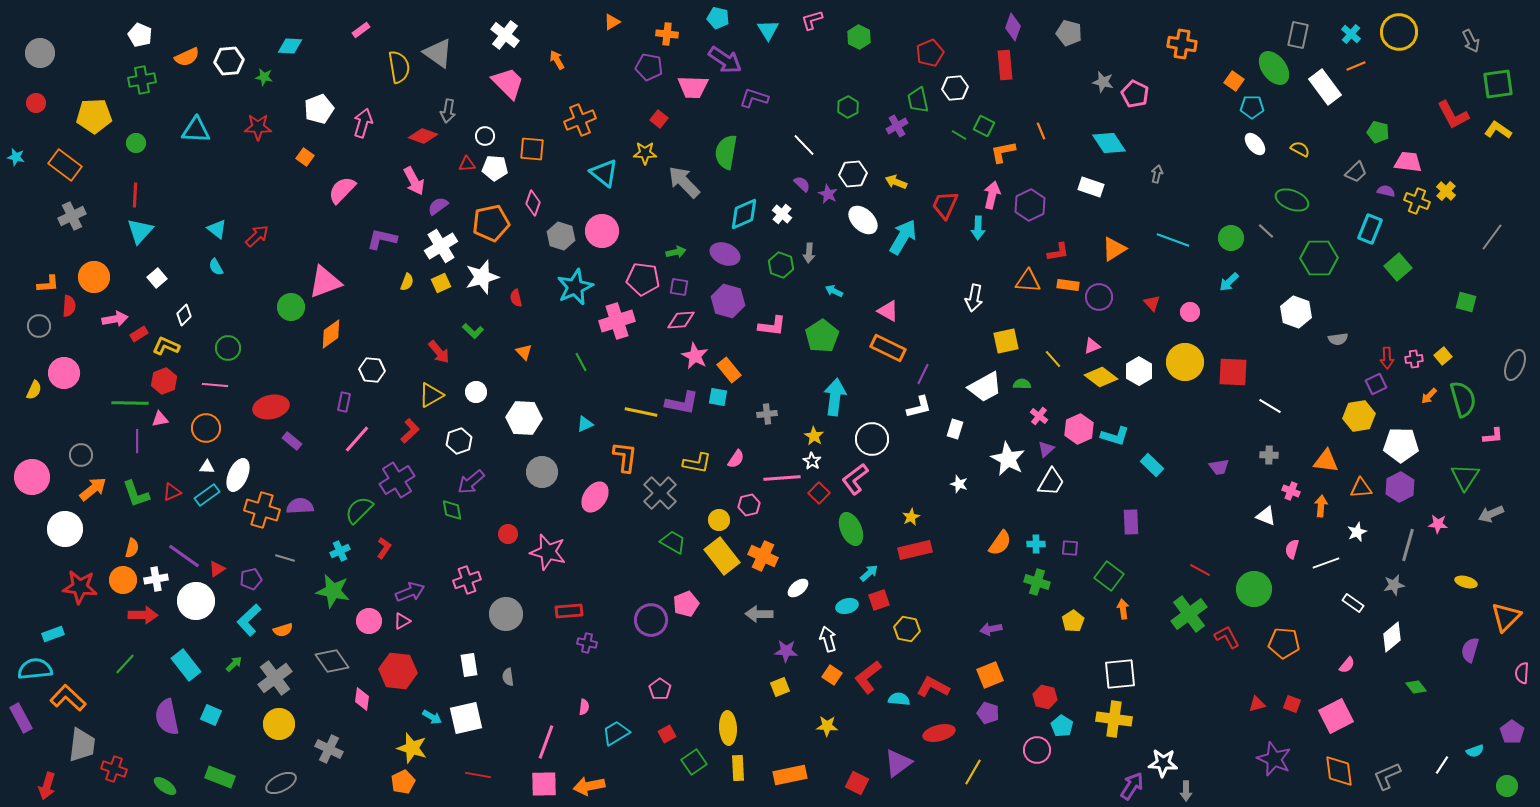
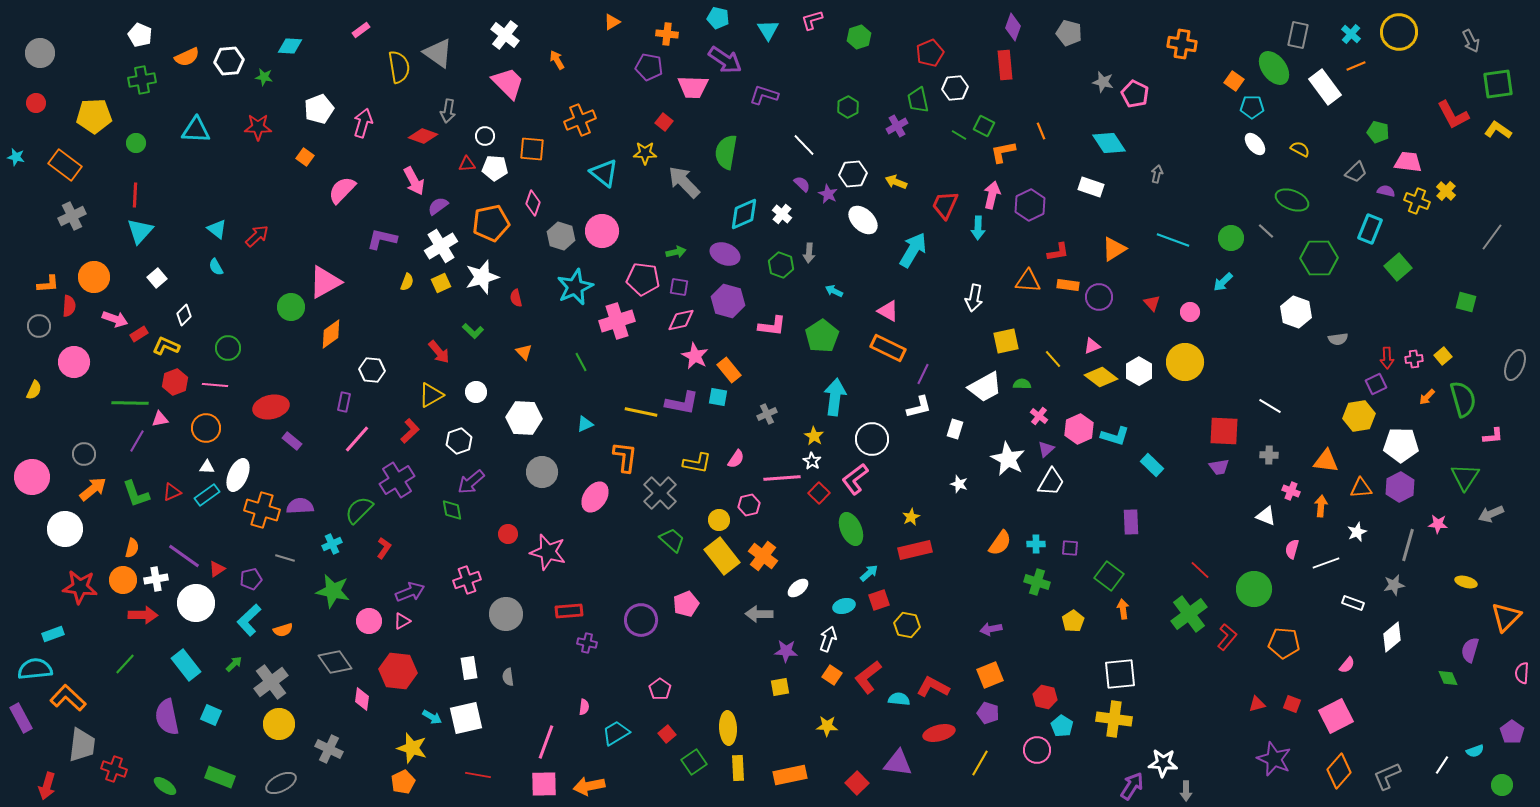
green hexagon at (859, 37): rotated 15 degrees clockwise
purple L-shape at (754, 98): moved 10 px right, 3 px up
red square at (659, 119): moved 5 px right, 3 px down
cyan arrow at (903, 237): moved 10 px right, 13 px down
pink triangle at (325, 282): rotated 9 degrees counterclockwise
cyan arrow at (1229, 282): moved 6 px left
pink arrow at (115, 319): rotated 30 degrees clockwise
pink diamond at (681, 320): rotated 8 degrees counterclockwise
red square at (1233, 372): moved 9 px left, 59 px down
pink circle at (64, 373): moved 10 px right, 11 px up
red hexagon at (164, 381): moved 11 px right, 1 px down
orange arrow at (1429, 396): moved 2 px left, 1 px down
gray cross at (767, 414): rotated 18 degrees counterclockwise
purple line at (137, 441): rotated 30 degrees clockwise
gray circle at (81, 455): moved 3 px right, 1 px up
green trapezoid at (673, 542): moved 1 px left, 2 px up; rotated 12 degrees clockwise
cyan cross at (340, 551): moved 8 px left, 7 px up
orange cross at (763, 556): rotated 12 degrees clockwise
red line at (1200, 570): rotated 15 degrees clockwise
white circle at (196, 601): moved 2 px down
white rectangle at (1353, 603): rotated 15 degrees counterclockwise
cyan ellipse at (847, 606): moved 3 px left
purple circle at (651, 620): moved 10 px left
yellow hexagon at (907, 629): moved 4 px up
red L-shape at (1227, 637): rotated 68 degrees clockwise
white arrow at (828, 639): rotated 35 degrees clockwise
gray diamond at (332, 661): moved 3 px right, 1 px down
white rectangle at (469, 665): moved 3 px down
gray cross at (275, 678): moved 4 px left, 4 px down
yellow square at (780, 687): rotated 12 degrees clockwise
green diamond at (1416, 687): moved 32 px right, 9 px up; rotated 15 degrees clockwise
red square at (667, 734): rotated 12 degrees counterclockwise
purple triangle at (898, 763): rotated 44 degrees clockwise
orange diamond at (1339, 771): rotated 48 degrees clockwise
yellow line at (973, 772): moved 7 px right, 9 px up
red square at (857, 783): rotated 20 degrees clockwise
green circle at (1507, 786): moved 5 px left, 1 px up
